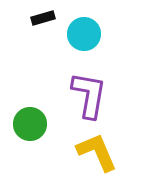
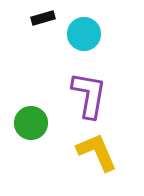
green circle: moved 1 px right, 1 px up
